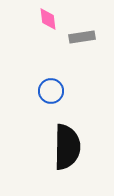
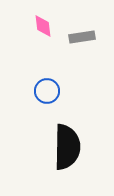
pink diamond: moved 5 px left, 7 px down
blue circle: moved 4 px left
